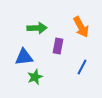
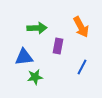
green star: rotated 14 degrees clockwise
